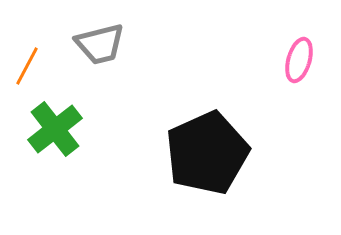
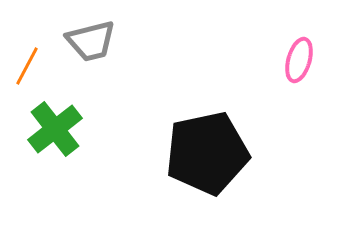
gray trapezoid: moved 9 px left, 3 px up
black pentagon: rotated 12 degrees clockwise
